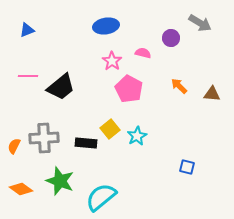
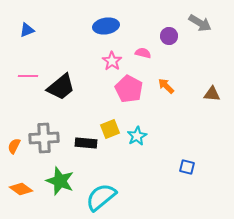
purple circle: moved 2 px left, 2 px up
orange arrow: moved 13 px left
yellow square: rotated 18 degrees clockwise
